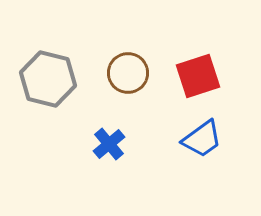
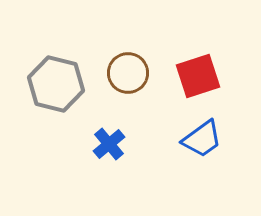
gray hexagon: moved 8 px right, 5 px down
